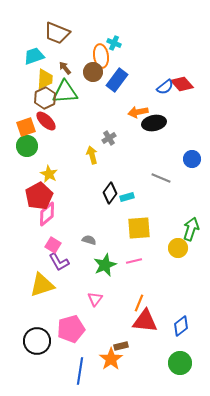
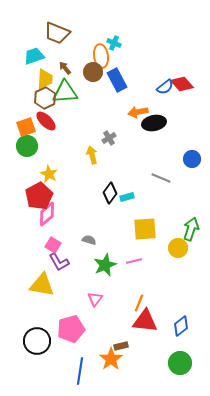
blue rectangle at (117, 80): rotated 65 degrees counterclockwise
yellow square at (139, 228): moved 6 px right, 1 px down
yellow triangle at (42, 285): rotated 28 degrees clockwise
